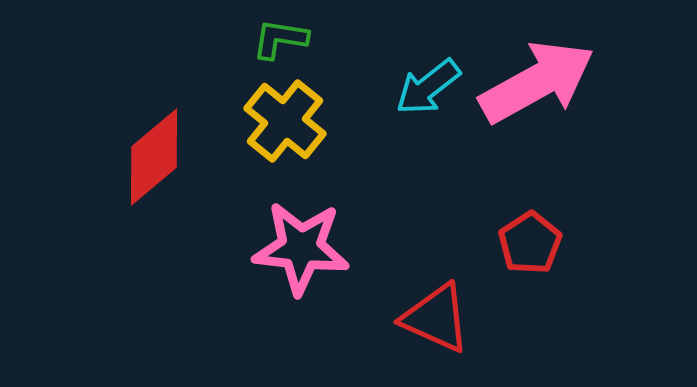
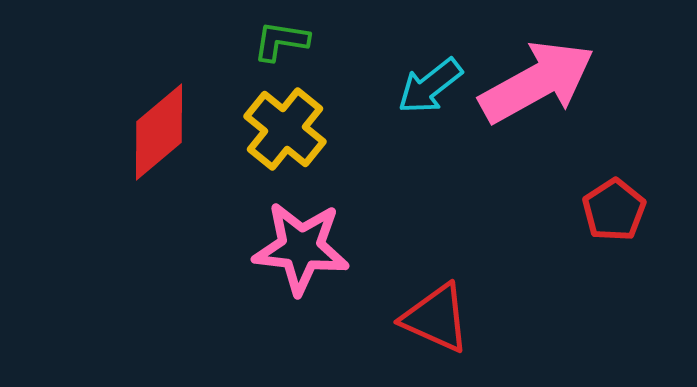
green L-shape: moved 1 px right, 2 px down
cyan arrow: moved 2 px right, 1 px up
yellow cross: moved 8 px down
red diamond: moved 5 px right, 25 px up
red pentagon: moved 84 px right, 33 px up
